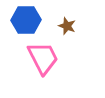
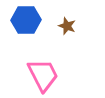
pink trapezoid: moved 17 px down
